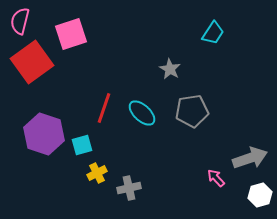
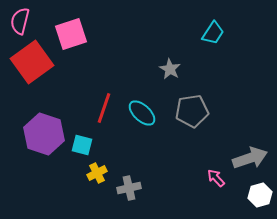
cyan square: rotated 30 degrees clockwise
